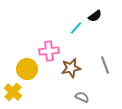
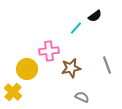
gray line: moved 2 px right
